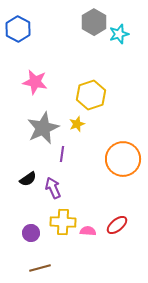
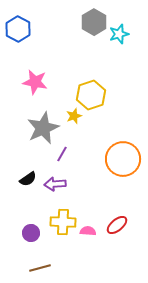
yellow star: moved 3 px left, 8 px up
purple line: rotated 21 degrees clockwise
purple arrow: moved 2 px right, 4 px up; rotated 70 degrees counterclockwise
